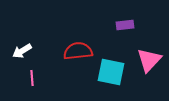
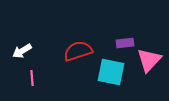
purple rectangle: moved 18 px down
red semicircle: rotated 12 degrees counterclockwise
